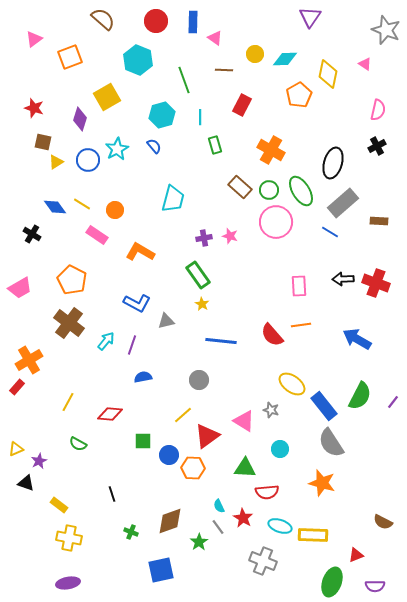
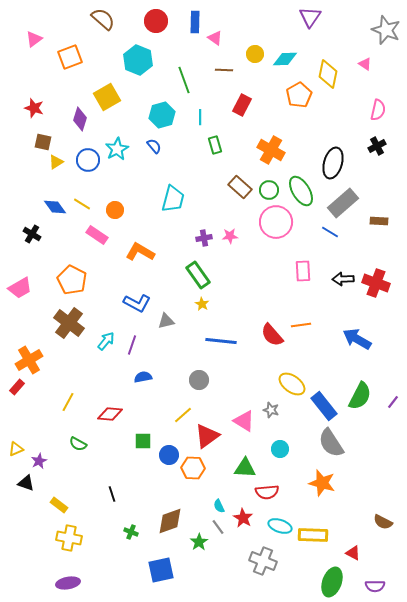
blue rectangle at (193, 22): moved 2 px right
pink star at (230, 236): rotated 21 degrees counterclockwise
pink rectangle at (299, 286): moved 4 px right, 15 px up
red triangle at (356, 555): moved 3 px left, 2 px up; rotated 49 degrees clockwise
